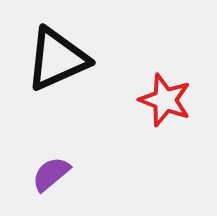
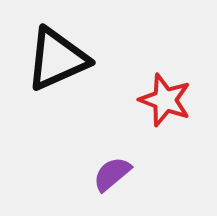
purple semicircle: moved 61 px right
